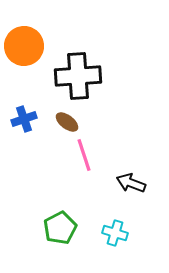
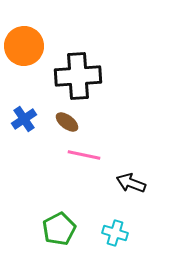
blue cross: rotated 15 degrees counterclockwise
pink line: rotated 60 degrees counterclockwise
green pentagon: moved 1 px left, 1 px down
